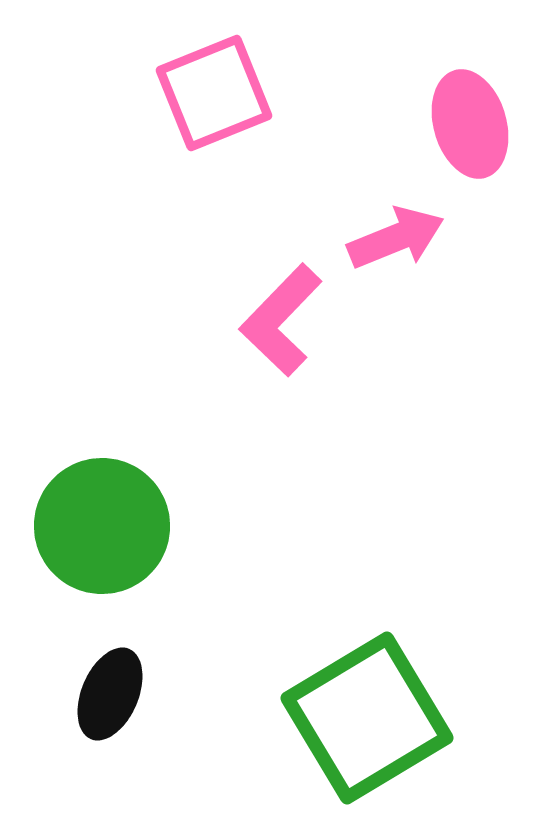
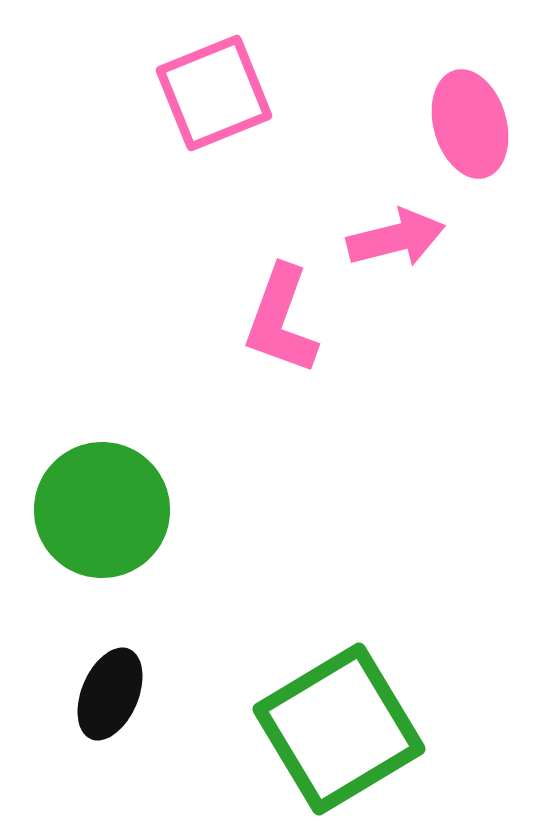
pink arrow: rotated 8 degrees clockwise
pink L-shape: rotated 24 degrees counterclockwise
green circle: moved 16 px up
green square: moved 28 px left, 11 px down
